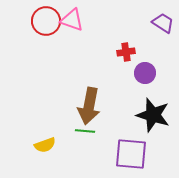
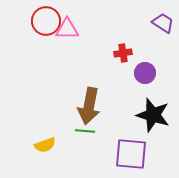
pink triangle: moved 5 px left, 9 px down; rotated 20 degrees counterclockwise
red cross: moved 3 px left, 1 px down
